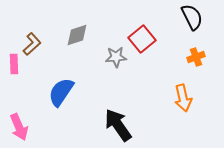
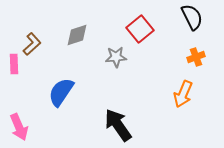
red square: moved 2 px left, 10 px up
orange arrow: moved 4 px up; rotated 36 degrees clockwise
